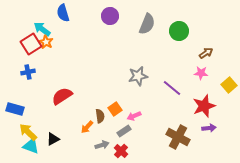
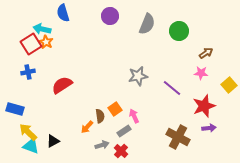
cyan arrow: rotated 24 degrees counterclockwise
red semicircle: moved 11 px up
pink arrow: rotated 88 degrees clockwise
black triangle: moved 2 px down
